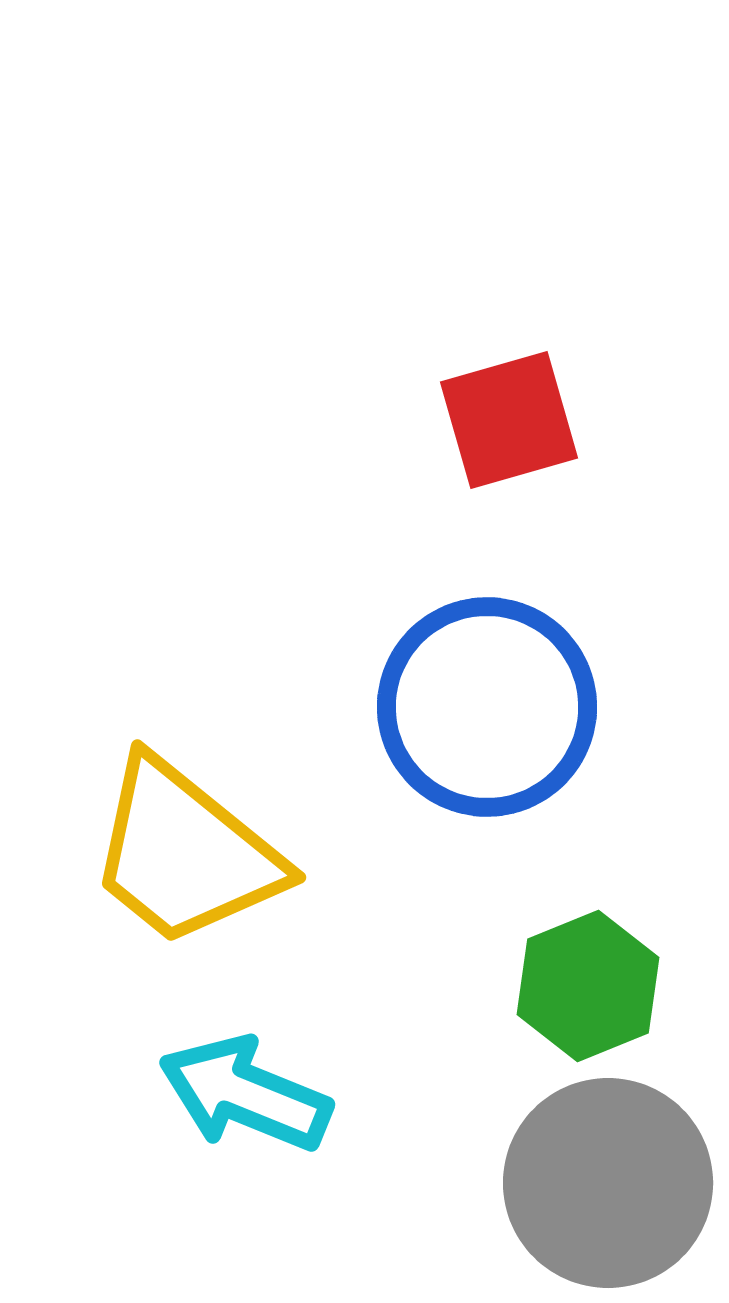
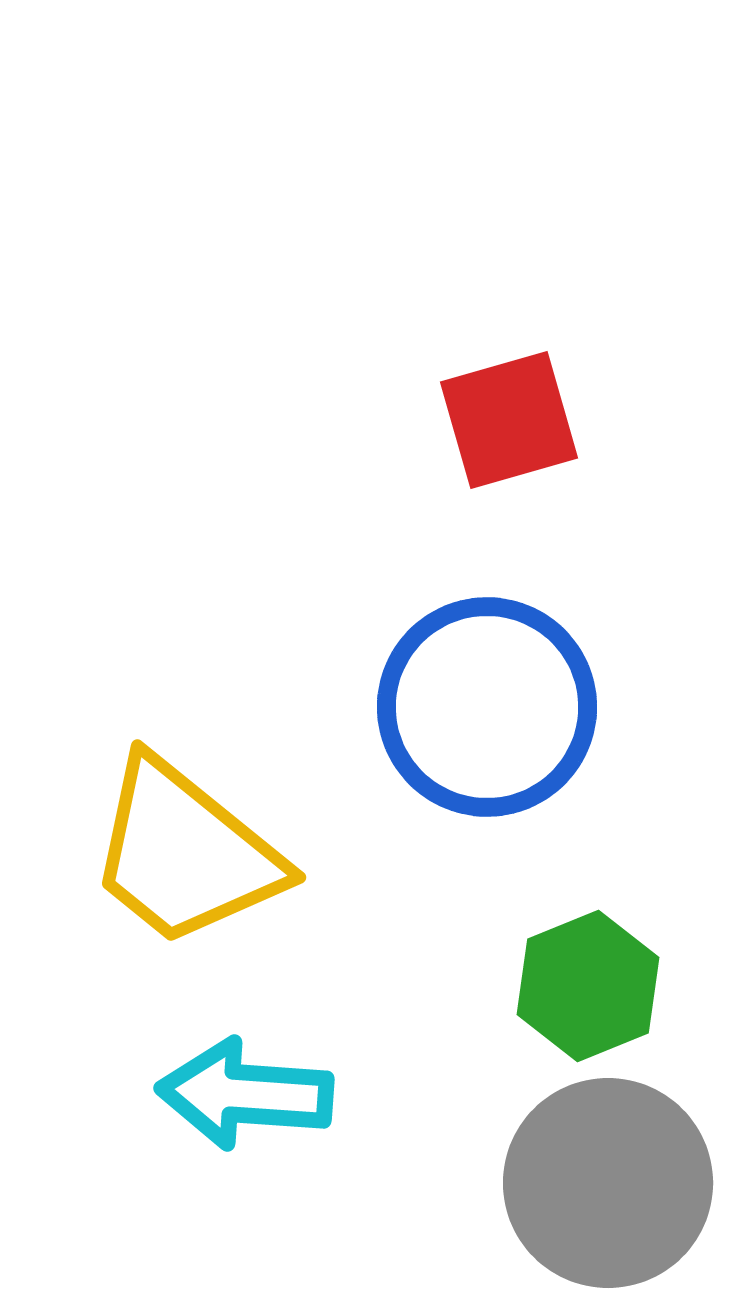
cyan arrow: rotated 18 degrees counterclockwise
